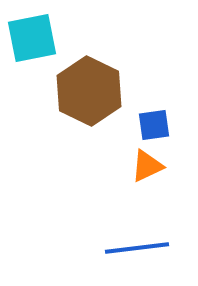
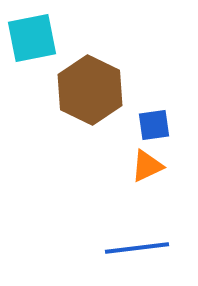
brown hexagon: moved 1 px right, 1 px up
